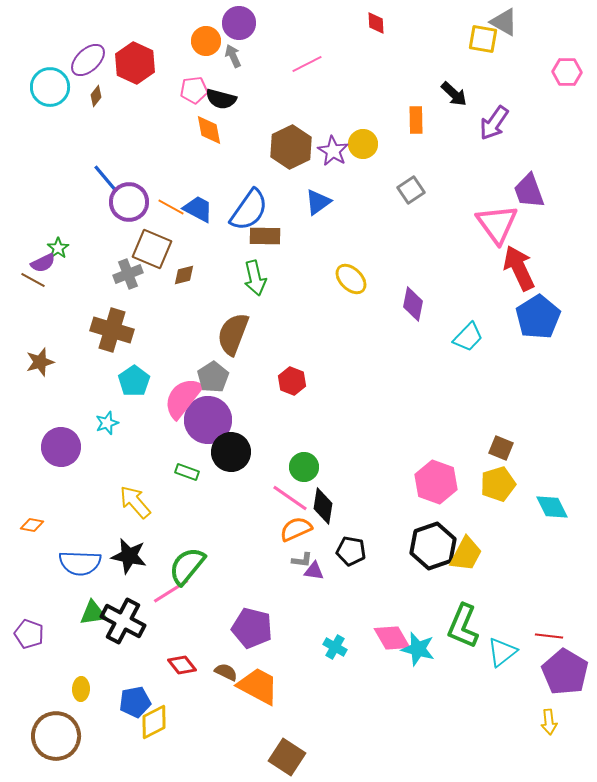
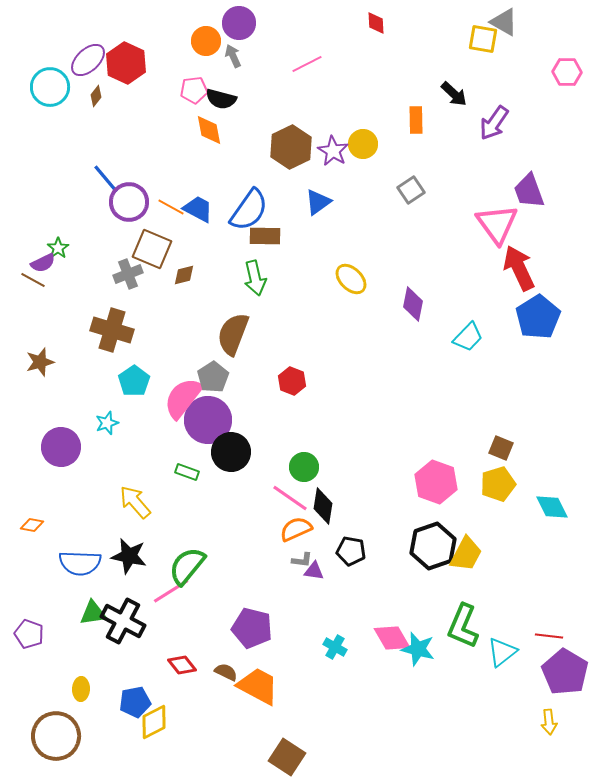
red hexagon at (135, 63): moved 9 px left
